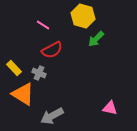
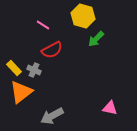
gray cross: moved 5 px left, 3 px up
orange triangle: moved 2 px left, 2 px up; rotated 50 degrees clockwise
